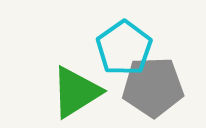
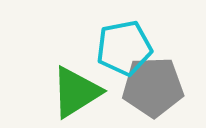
cyan pentagon: rotated 24 degrees clockwise
